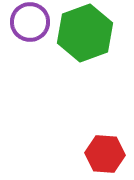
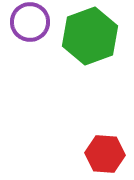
green hexagon: moved 5 px right, 3 px down
